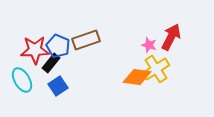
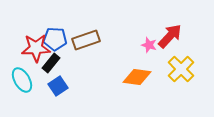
red arrow: moved 1 px left, 1 px up; rotated 16 degrees clockwise
blue pentagon: moved 3 px left, 7 px up; rotated 20 degrees counterclockwise
red star: moved 1 px right, 2 px up
yellow cross: moved 25 px right; rotated 12 degrees counterclockwise
